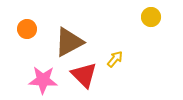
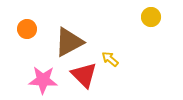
yellow arrow: moved 5 px left; rotated 90 degrees counterclockwise
